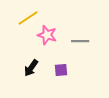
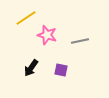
yellow line: moved 2 px left
gray line: rotated 12 degrees counterclockwise
purple square: rotated 16 degrees clockwise
